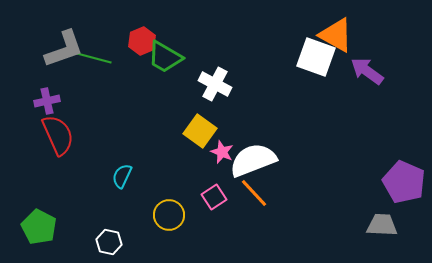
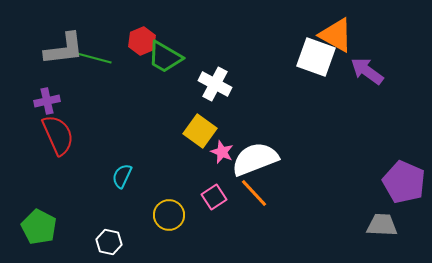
gray L-shape: rotated 12 degrees clockwise
white semicircle: moved 2 px right, 1 px up
